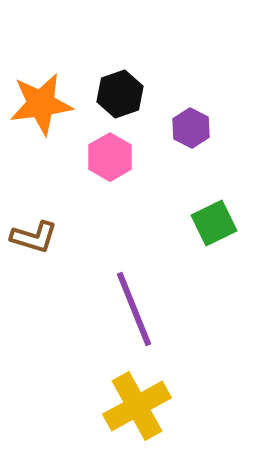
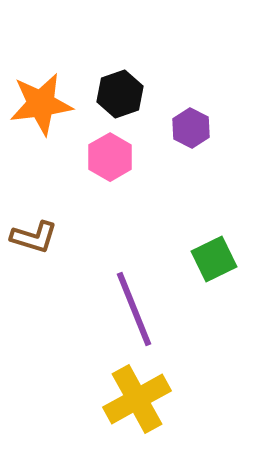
green square: moved 36 px down
yellow cross: moved 7 px up
